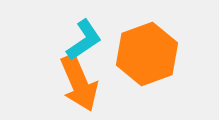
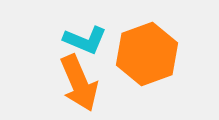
cyan L-shape: moved 1 px right; rotated 57 degrees clockwise
